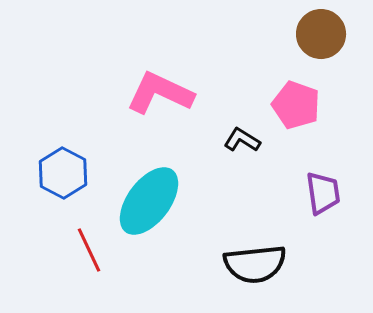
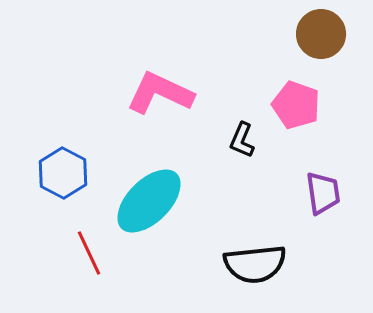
black L-shape: rotated 99 degrees counterclockwise
cyan ellipse: rotated 8 degrees clockwise
red line: moved 3 px down
